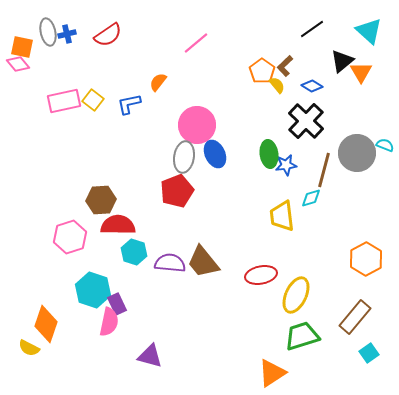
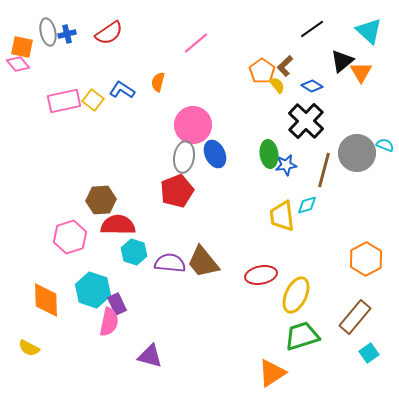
red semicircle at (108, 35): moved 1 px right, 2 px up
orange semicircle at (158, 82): rotated 24 degrees counterclockwise
blue L-shape at (129, 104): moved 7 px left, 14 px up; rotated 45 degrees clockwise
pink circle at (197, 125): moved 4 px left
cyan diamond at (311, 198): moved 4 px left, 7 px down
orange diamond at (46, 324): moved 24 px up; rotated 21 degrees counterclockwise
